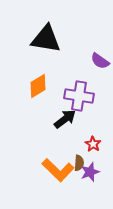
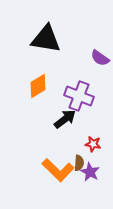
purple semicircle: moved 3 px up
purple cross: rotated 12 degrees clockwise
red star: rotated 21 degrees counterclockwise
purple star: rotated 24 degrees counterclockwise
